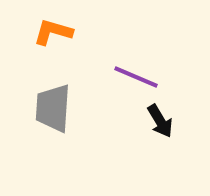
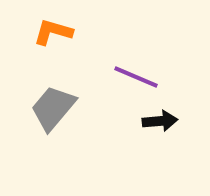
gray trapezoid: rotated 36 degrees clockwise
black arrow: rotated 64 degrees counterclockwise
